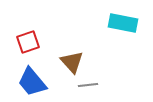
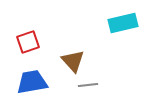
cyan rectangle: rotated 24 degrees counterclockwise
brown triangle: moved 1 px right, 1 px up
blue trapezoid: rotated 120 degrees clockwise
